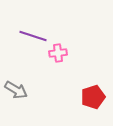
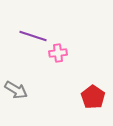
red pentagon: rotated 20 degrees counterclockwise
